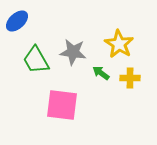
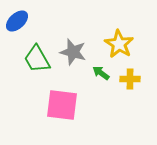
gray star: rotated 8 degrees clockwise
green trapezoid: moved 1 px right, 1 px up
yellow cross: moved 1 px down
